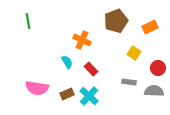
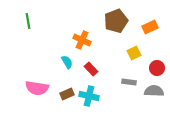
yellow square: rotated 32 degrees clockwise
red circle: moved 1 px left
cyan cross: rotated 30 degrees counterclockwise
